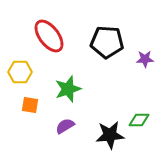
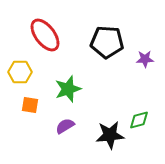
red ellipse: moved 4 px left, 1 px up
green diamond: rotated 15 degrees counterclockwise
